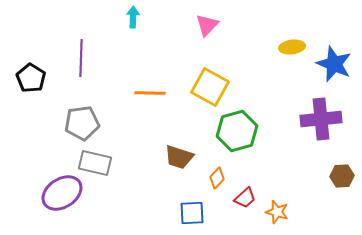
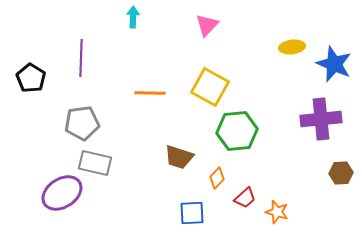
green hexagon: rotated 9 degrees clockwise
brown hexagon: moved 1 px left, 3 px up
